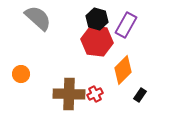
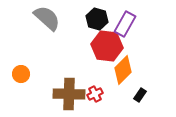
gray semicircle: moved 9 px right
purple rectangle: moved 1 px left, 1 px up
red hexagon: moved 10 px right, 5 px down
